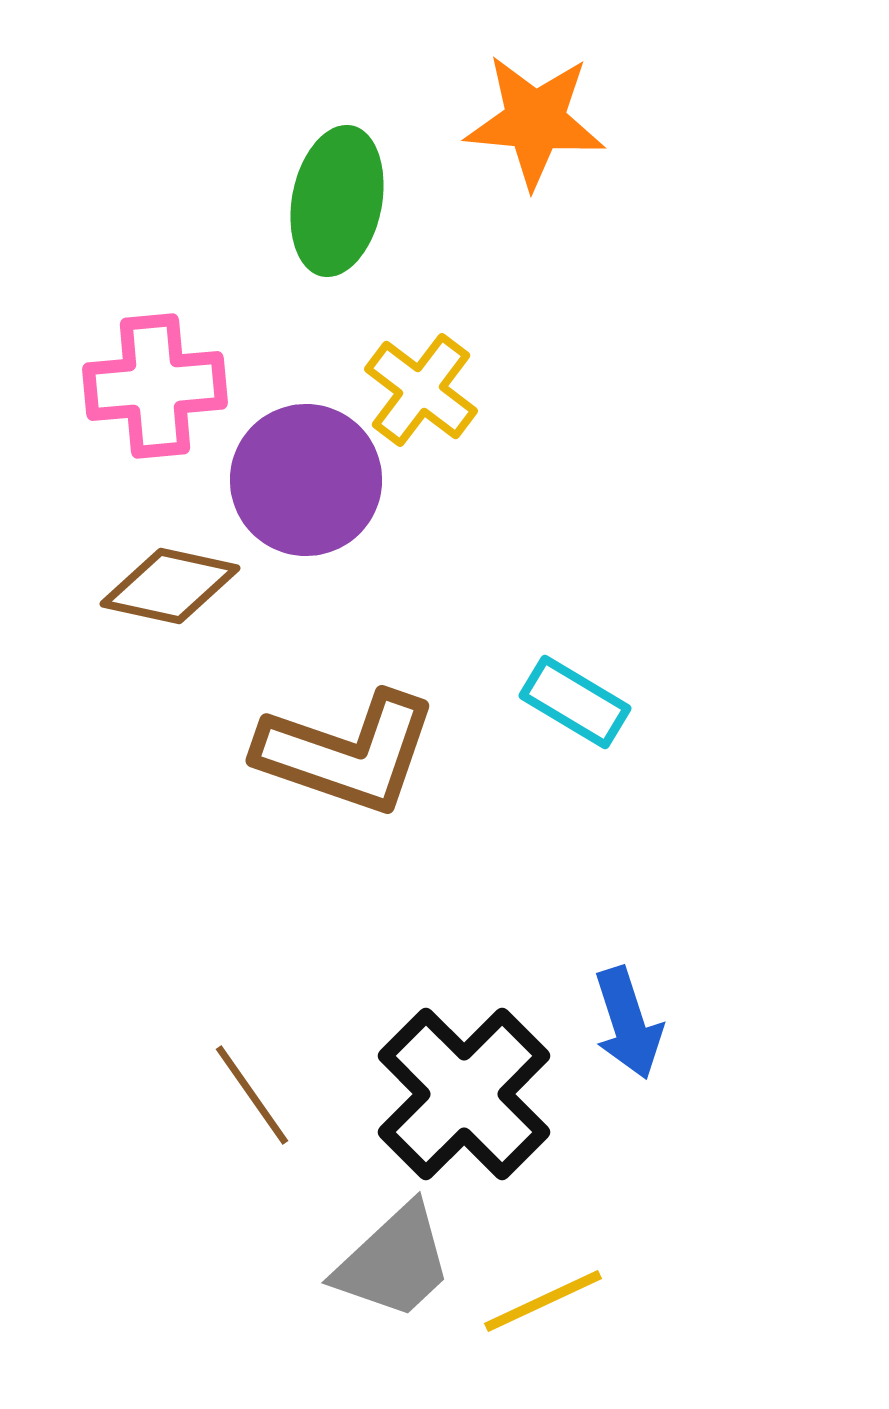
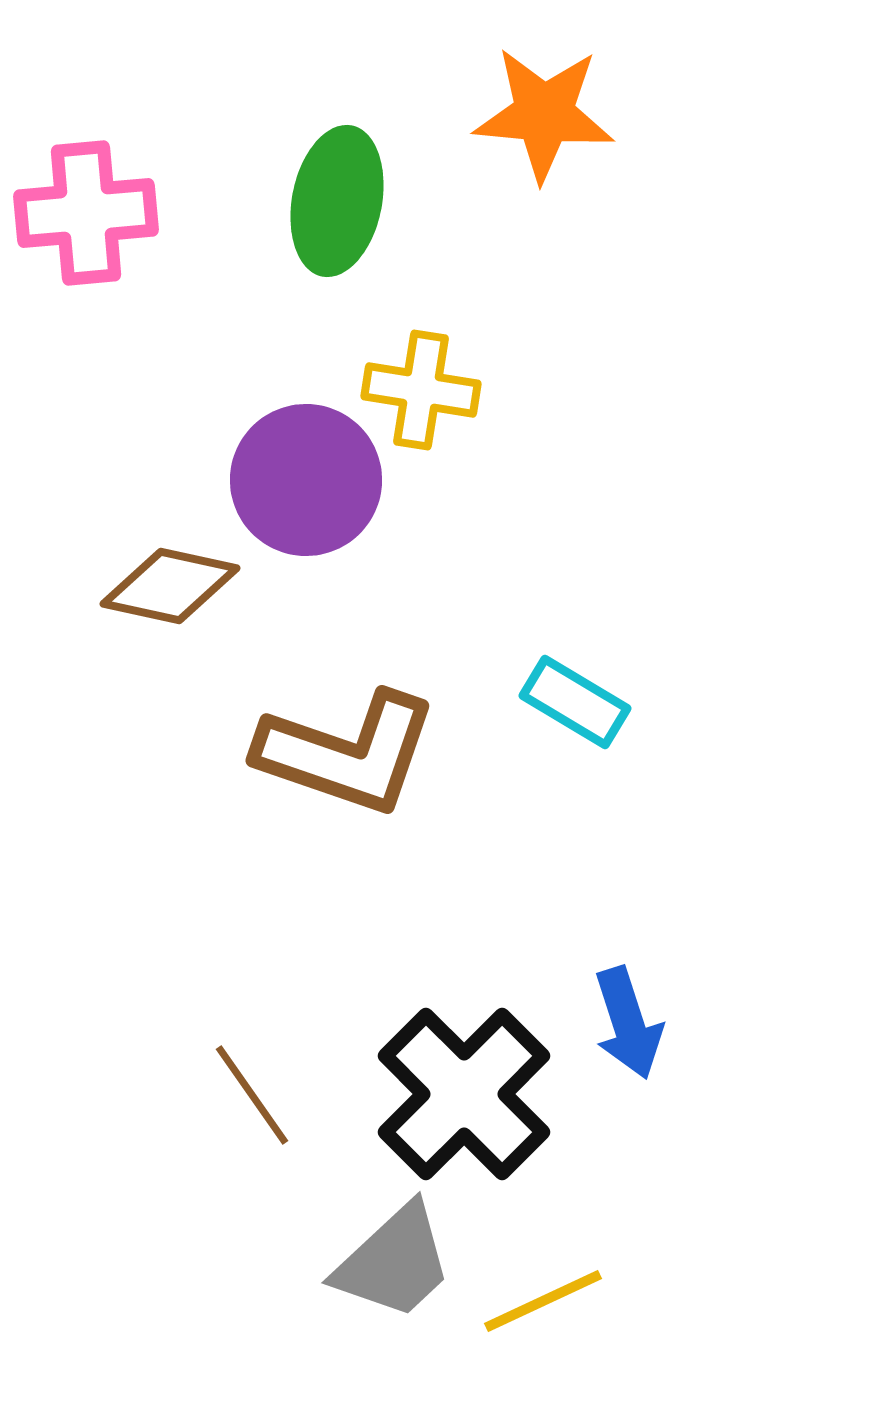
orange star: moved 9 px right, 7 px up
pink cross: moved 69 px left, 173 px up
yellow cross: rotated 28 degrees counterclockwise
